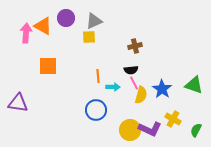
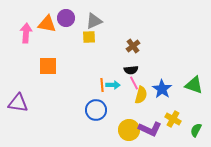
orange triangle: moved 4 px right, 2 px up; rotated 18 degrees counterclockwise
brown cross: moved 2 px left; rotated 24 degrees counterclockwise
orange line: moved 4 px right, 9 px down
cyan arrow: moved 2 px up
yellow circle: moved 1 px left
